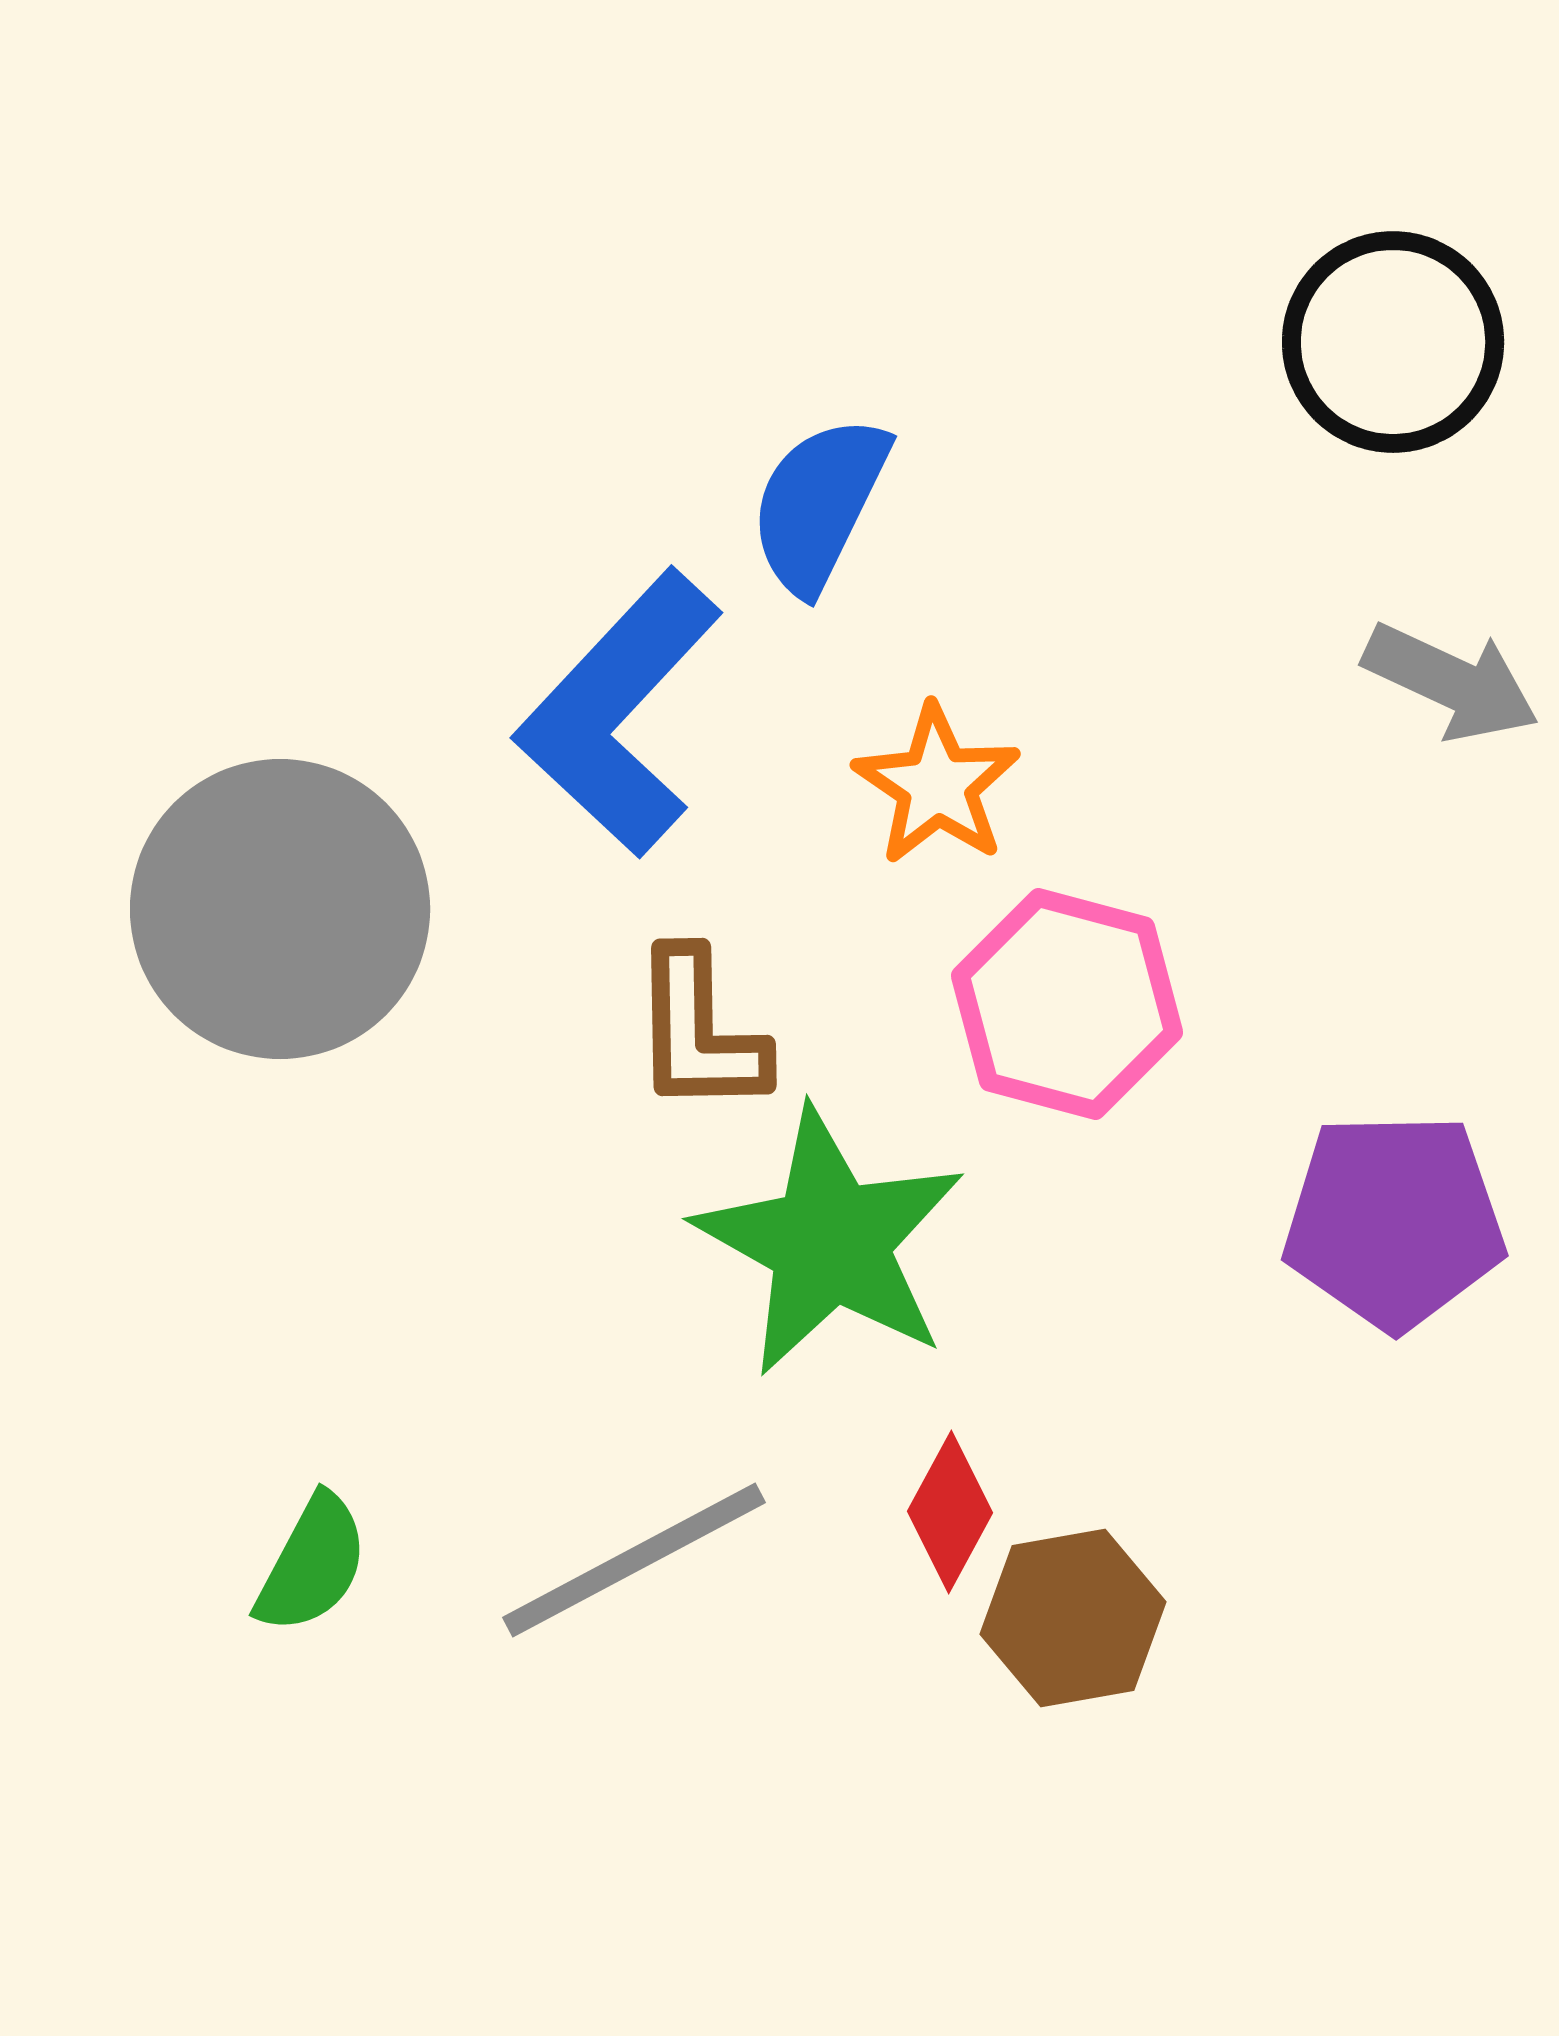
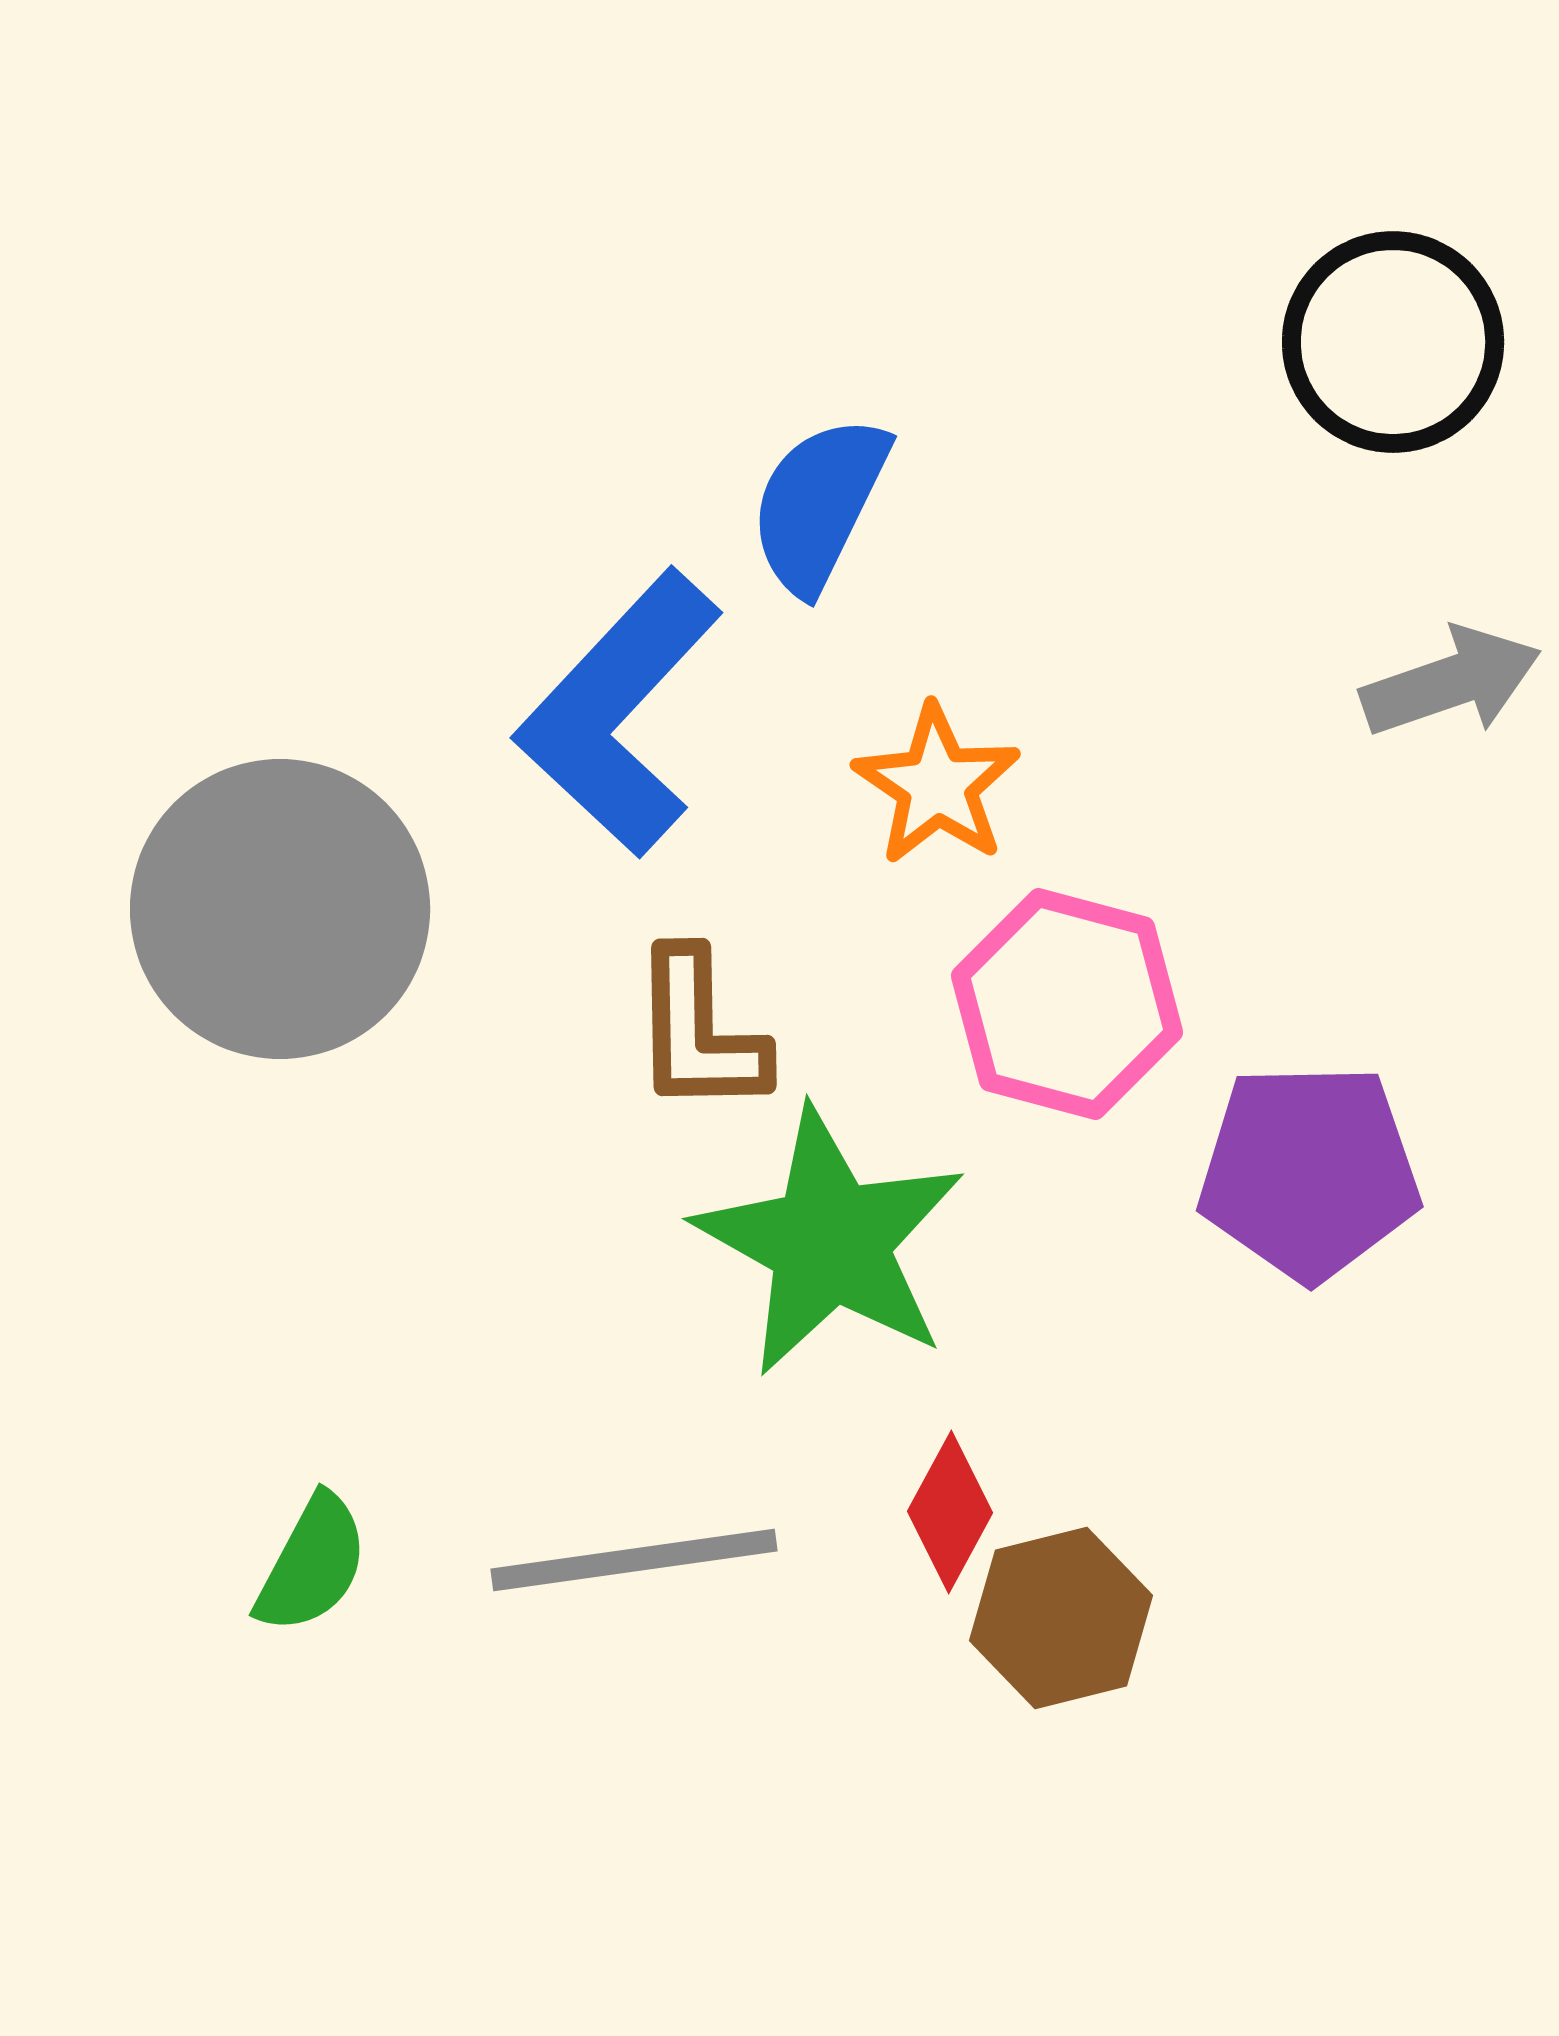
gray arrow: rotated 44 degrees counterclockwise
purple pentagon: moved 85 px left, 49 px up
gray line: rotated 20 degrees clockwise
brown hexagon: moved 12 px left; rotated 4 degrees counterclockwise
